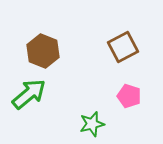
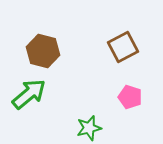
brown hexagon: rotated 8 degrees counterclockwise
pink pentagon: moved 1 px right, 1 px down
green star: moved 3 px left, 4 px down
